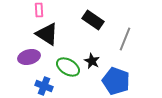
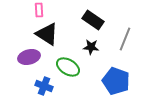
black star: moved 1 px left, 14 px up; rotated 21 degrees counterclockwise
